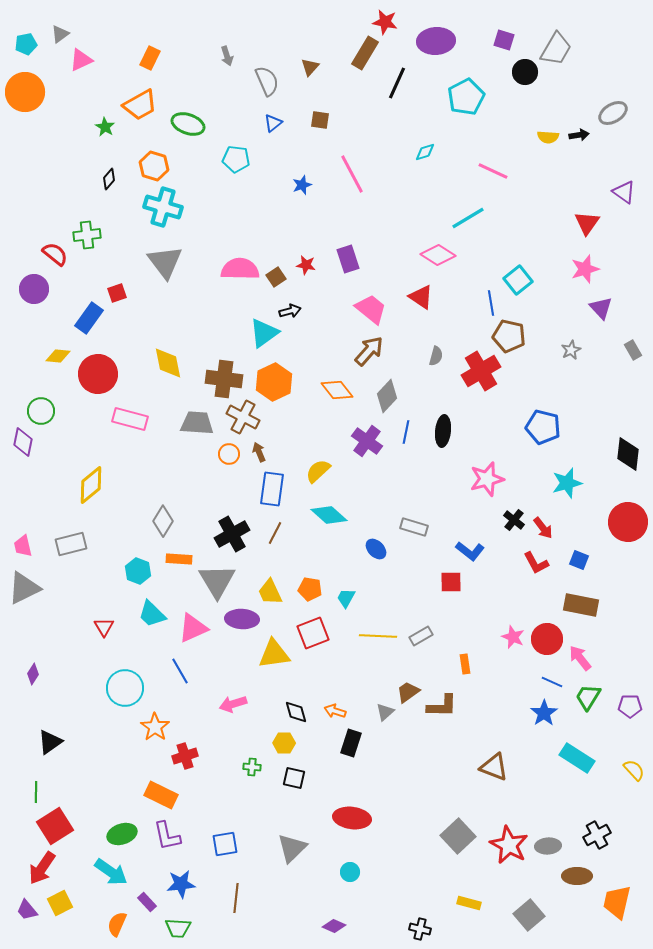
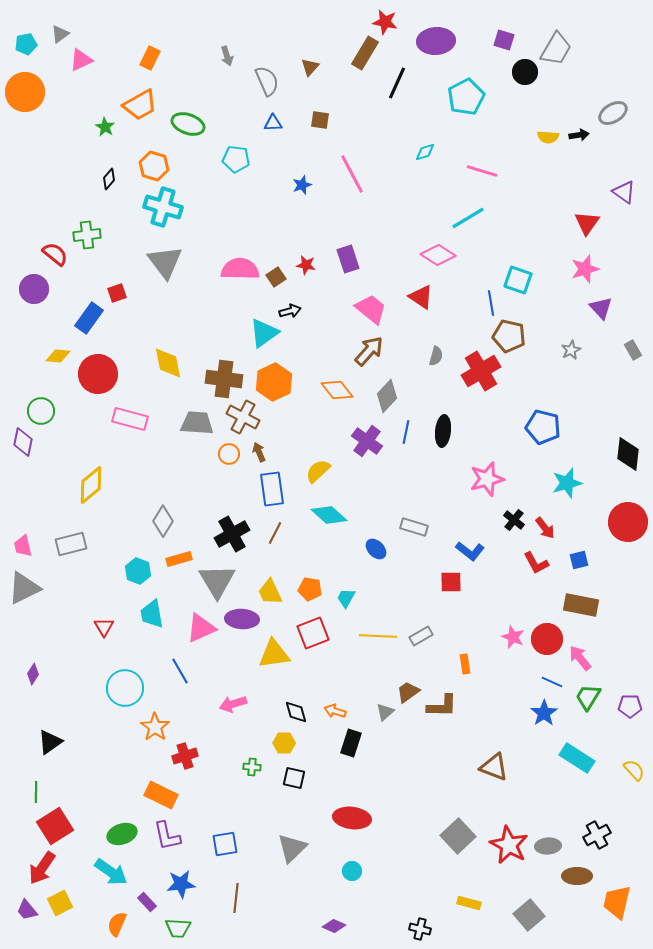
blue triangle at (273, 123): rotated 36 degrees clockwise
pink line at (493, 171): moved 11 px left; rotated 8 degrees counterclockwise
cyan square at (518, 280): rotated 32 degrees counterclockwise
blue rectangle at (272, 489): rotated 16 degrees counterclockwise
red arrow at (543, 528): moved 2 px right
orange rectangle at (179, 559): rotated 20 degrees counterclockwise
blue square at (579, 560): rotated 36 degrees counterclockwise
cyan trapezoid at (152, 614): rotated 36 degrees clockwise
pink triangle at (193, 628): moved 8 px right
cyan circle at (350, 872): moved 2 px right, 1 px up
